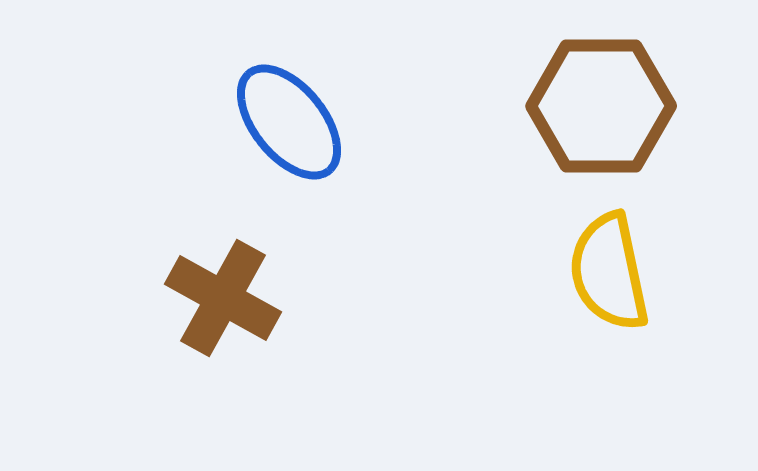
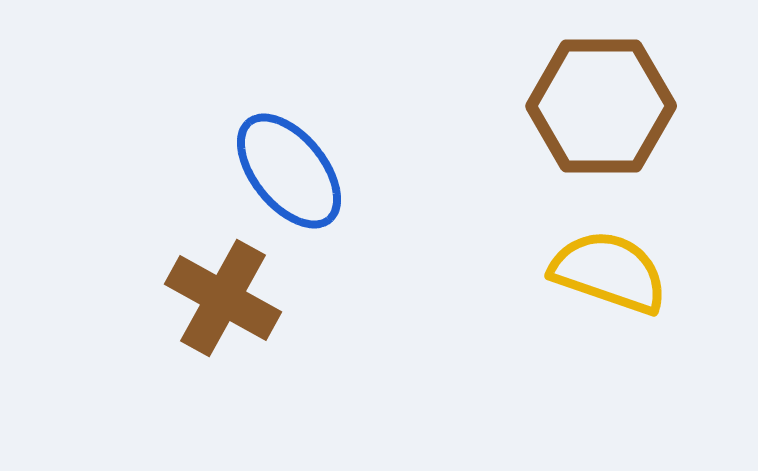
blue ellipse: moved 49 px down
yellow semicircle: rotated 121 degrees clockwise
